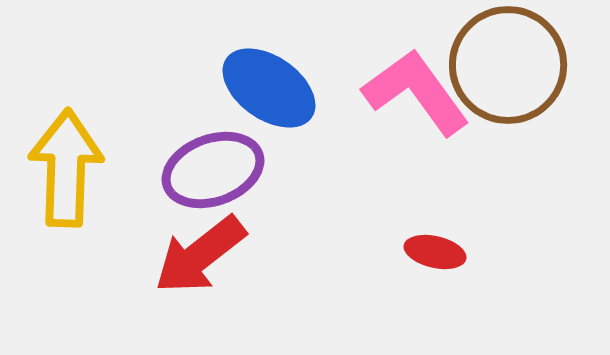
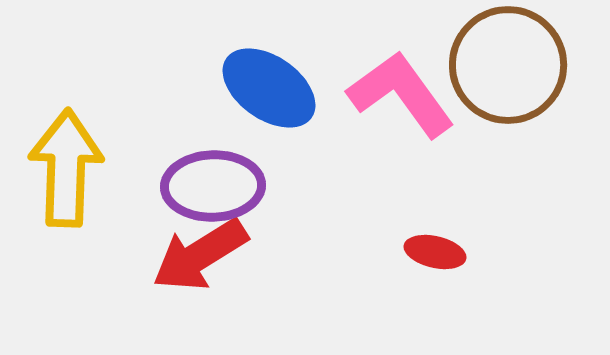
pink L-shape: moved 15 px left, 2 px down
purple ellipse: moved 16 px down; rotated 18 degrees clockwise
red arrow: rotated 6 degrees clockwise
